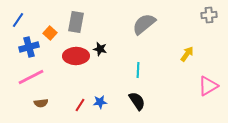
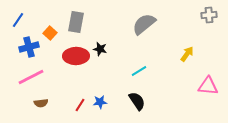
cyan line: moved 1 px right, 1 px down; rotated 56 degrees clockwise
pink triangle: rotated 35 degrees clockwise
